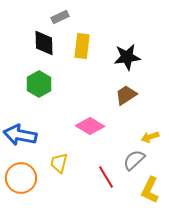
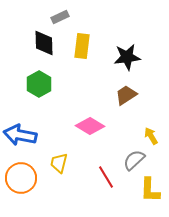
yellow arrow: moved 1 px right, 1 px up; rotated 78 degrees clockwise
yellow L-shape: rotated 24 degrees counterclockwise
